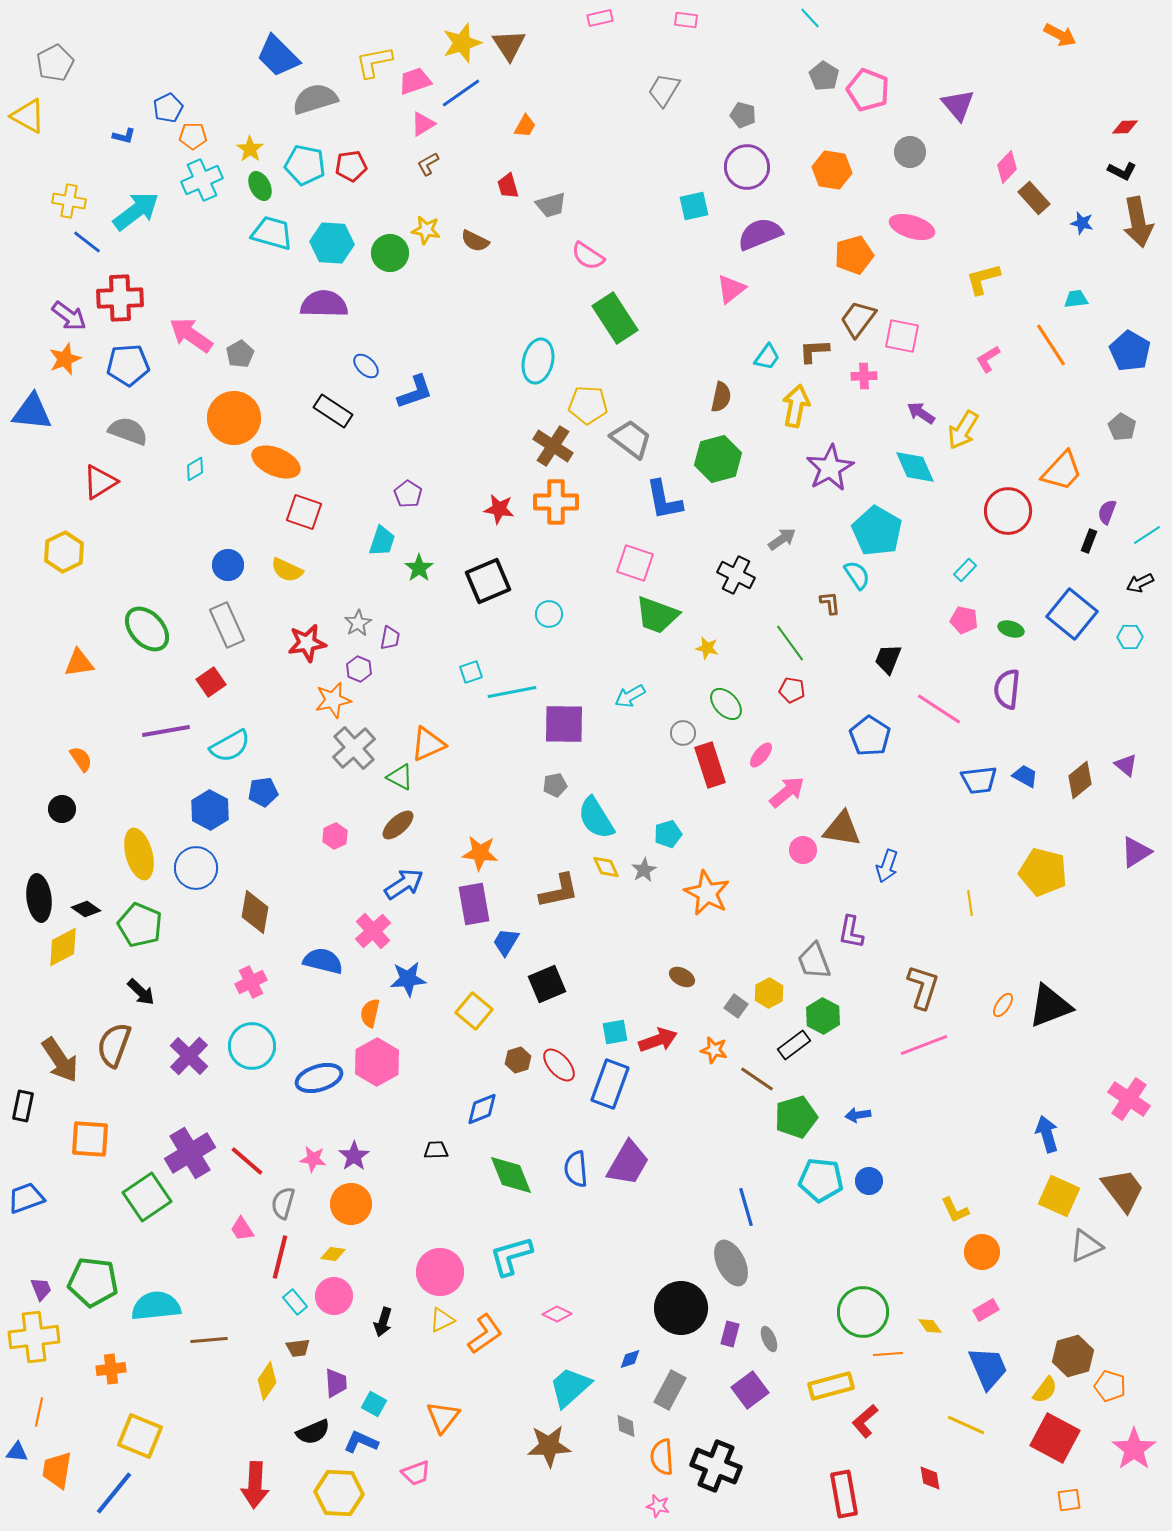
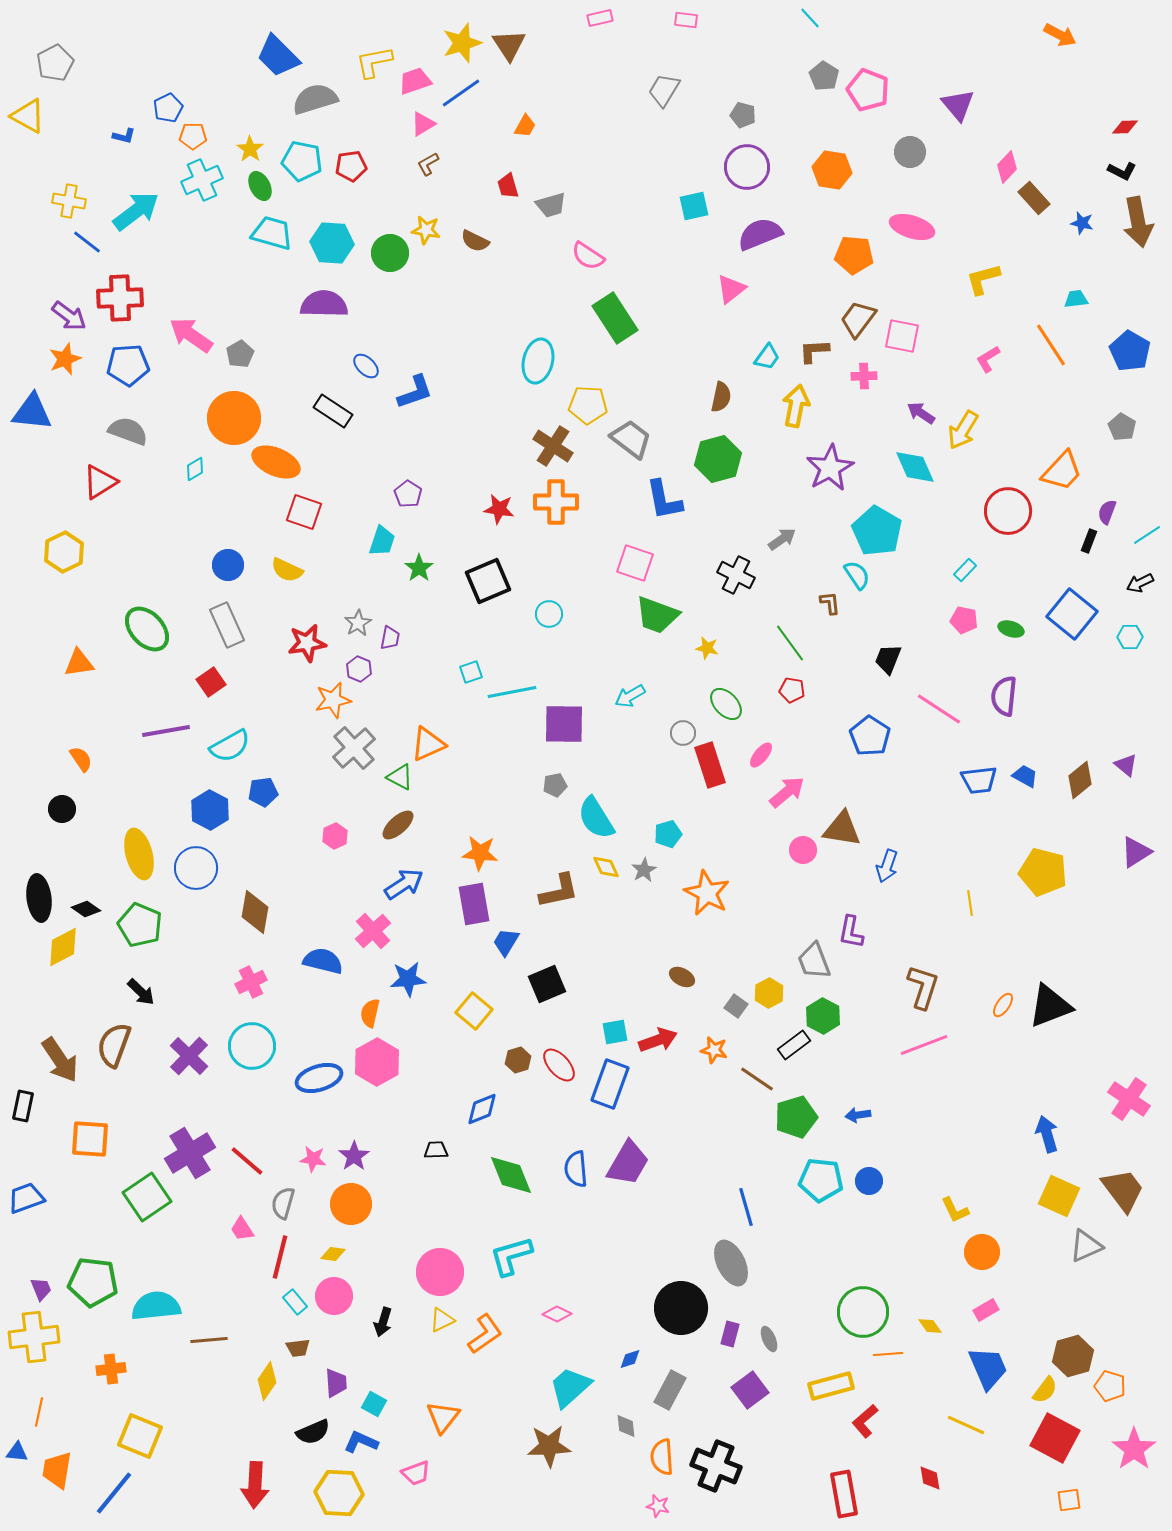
cyan pentagon at (305, 165): moved 3 px left, 4 px up
orange pentagon at (854, 255): rotated 21 degrees clockwise
purple semicircle at (1007, 689): moved 3 px left, 7 px down
